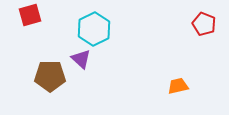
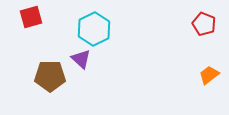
red square: moved 1 px right, 2 px down
orange trapezoid: moved 31 px right, 11 px up; rotated 25 degrees counterclockwise
